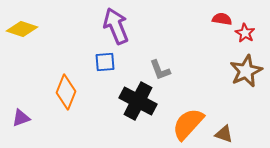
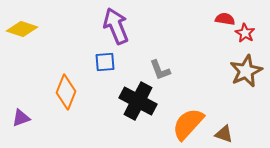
red semicircle: moved 3 px right
